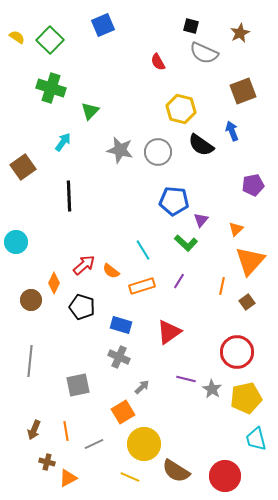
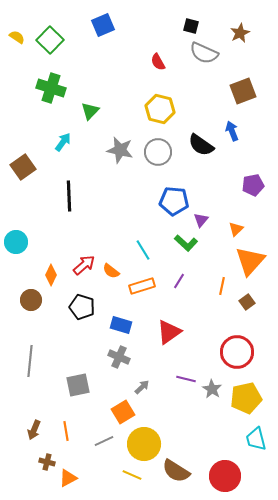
yellow hexagon at (181, 109): moved 21 px left
orange diamond at (54, 283): moved 3 px left, 8 px up
gray line at (94, 444): moved 10 px right, 3 px up
yellow line at (130, 477): moved 2 px right, 2 px up
